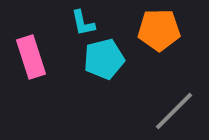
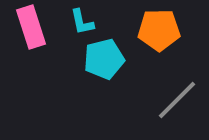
cyan L-shape: moved 1 px left, 1 px up
pink rectangle: moved 30 px up
gray line: moved 3 px right, 11 px up
